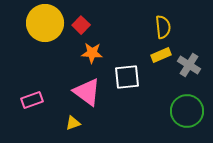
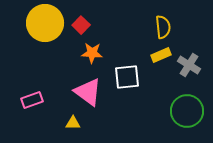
pink triangle: moved 1 px right
yellow triangle: rotated 21 degrees clockwise
